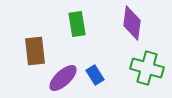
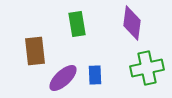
green cross: rotated 28 degrees counterclockwise
blue rectangle: rotated 30 degrees clockwise
